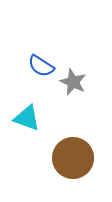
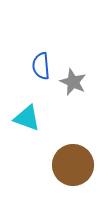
blue semicircle: rotated 52 degrees clockwise
brown circle: moved 7 px down
